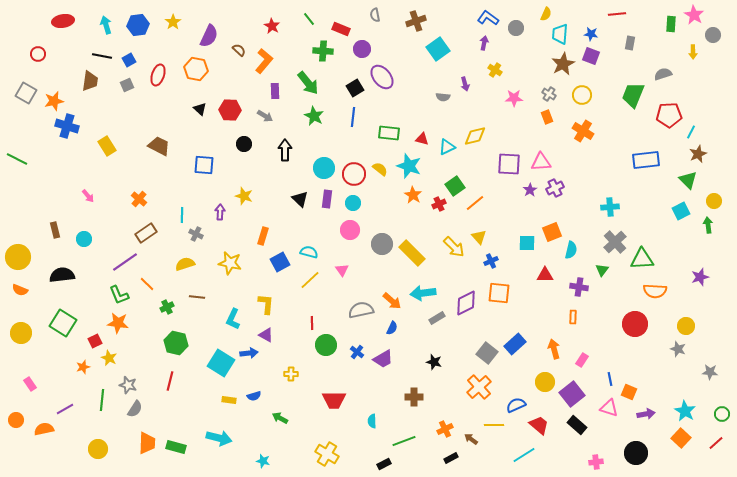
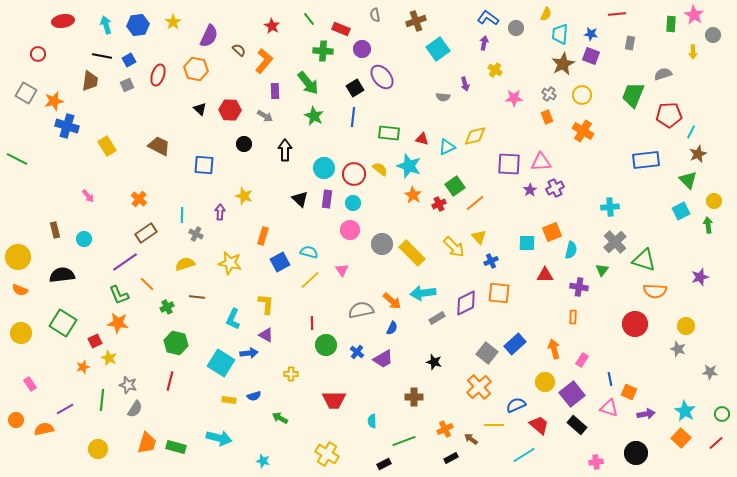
green triangle at (642, 259): moved 2 px right, 1 px down; rotated 20 degrees clockwise
orange trapezoid at (147, 443): rotated 15 degrees clockwise
